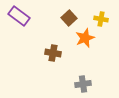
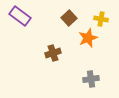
purple rectangle: moved 1 px right
orange star: moved 3 px right
brown cross: rotated 28 degrees counterclockwise
gray cross: moved 8 px right, 5 px up
